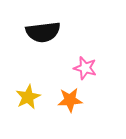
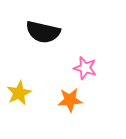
black semicircle: rotated 20 degrees clockwise
yellow star: moved 9 px left, 4 px up
